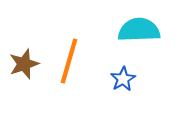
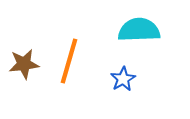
brown star: rotated 12 degrees clockwise
